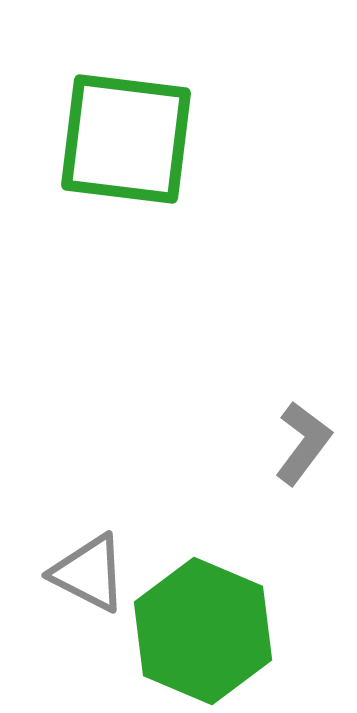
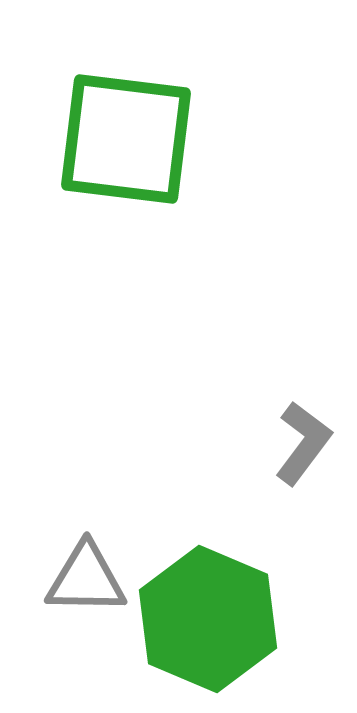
gray triangle: moved 3 px left, 6 px down; rotated 26 degrees counterclockwise
green hexagon: moved 5 px right, 12 px up
